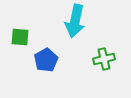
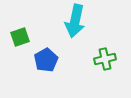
green square: rotated 24 degrees counterclockwise
green cross: moved 1 px right
